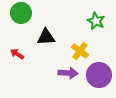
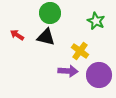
green circle: moved 29 px right
black triangle: rotated 18 degrees clockwise
red arrow: moved 19 px up
purple arrow: moved 2 px up
